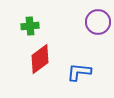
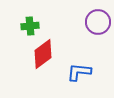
red diamond: moved 3 px right, 5 px up
